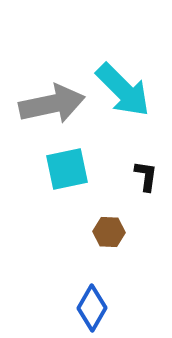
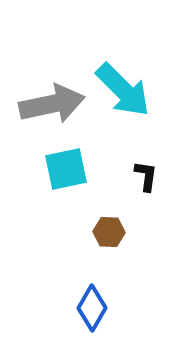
cyan square: moved 1 px left
